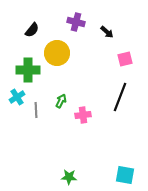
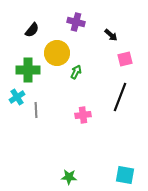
black arrow: moved 4 px right, 3 px down
green arrow: moved 15 px right, 29 px up
